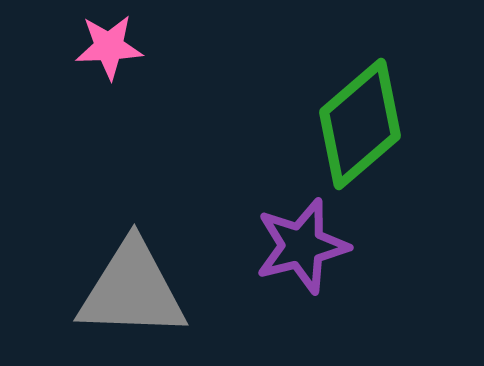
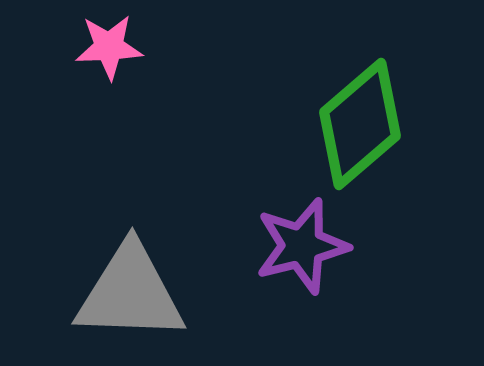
gray triangle: moved 2 px left, 3 px down
